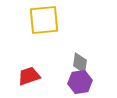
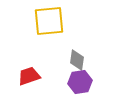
yellow square: moved 5 px right, 1 px down
gray diamond: moved 3 px left, 3 px up
